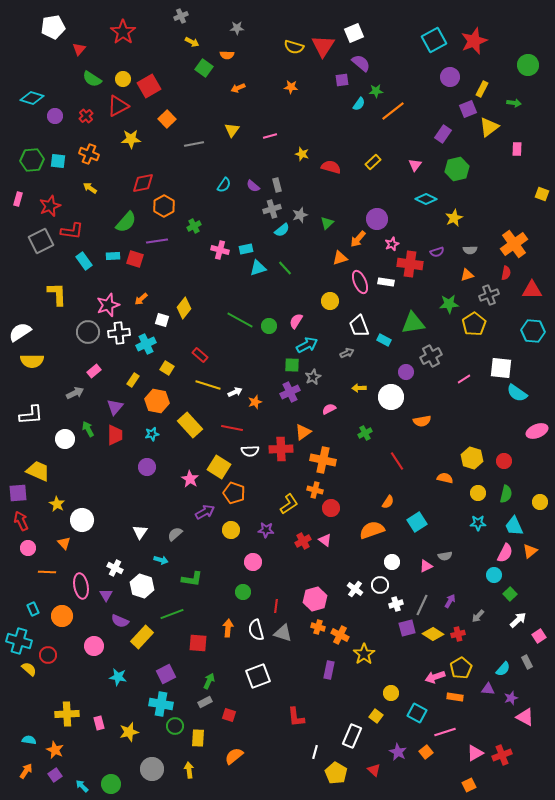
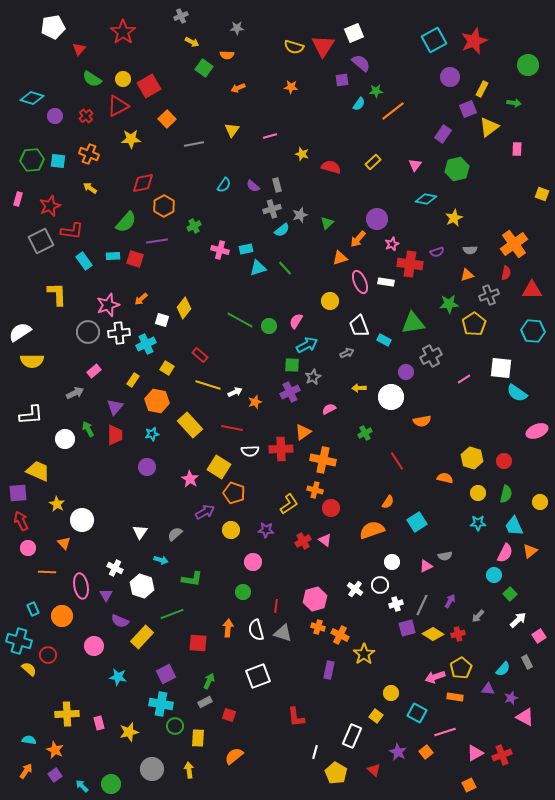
cyan diamond at (426, 199): rotated 15 degrees counterclockwise
